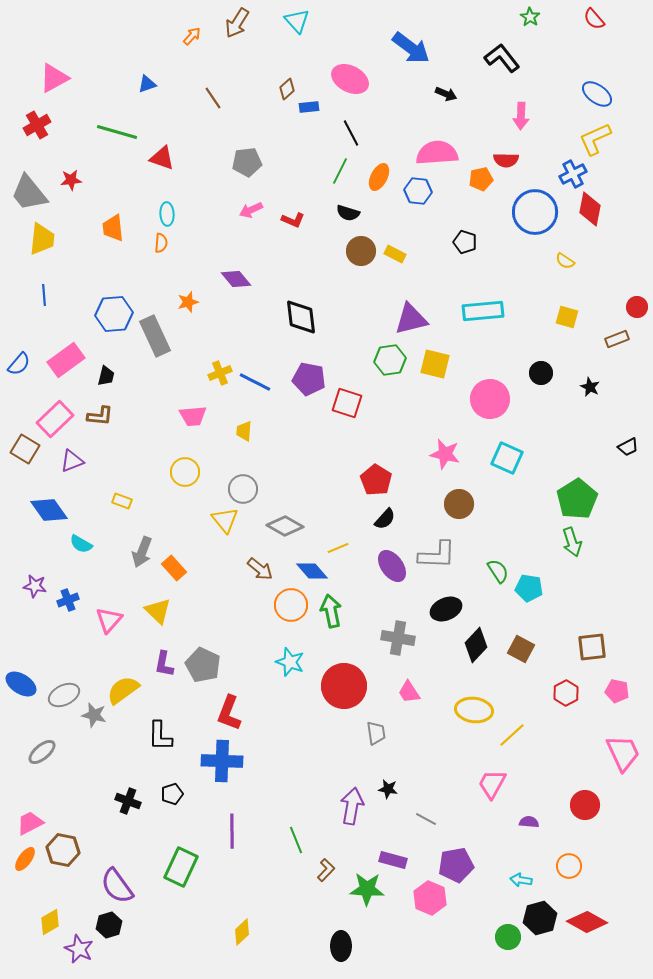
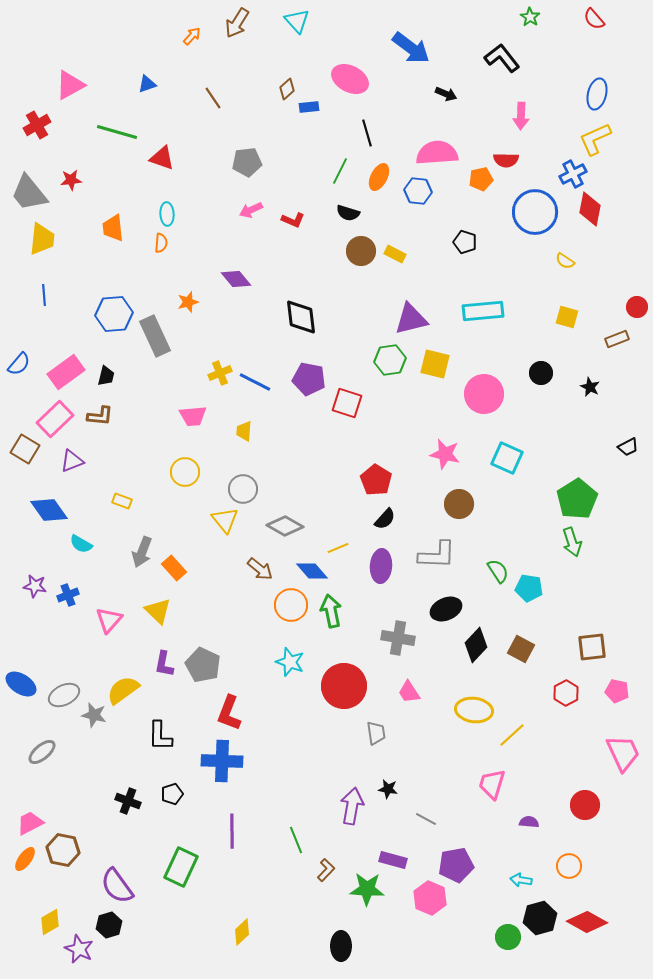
pink triangle at (54, 78): moved 16 px right, 7 px down
blue ellipse at (597, 94): rotated 68 degrees clockwise
black line at (351, 133): moved 16 px right; rotated 12 degrees clockwise
pink rectangle at (66, 360): moved 12 px down
pink circle at (490, 399): moved 6 px left, 5 px up
purple ellipse at (392, 566): moved 11 px left; rotated 40 degrees clockwise
blue cross at (68, 600): moved 5 px up
pink trapezoid at (492, 784): rotated 12 degrees counterclockwise
